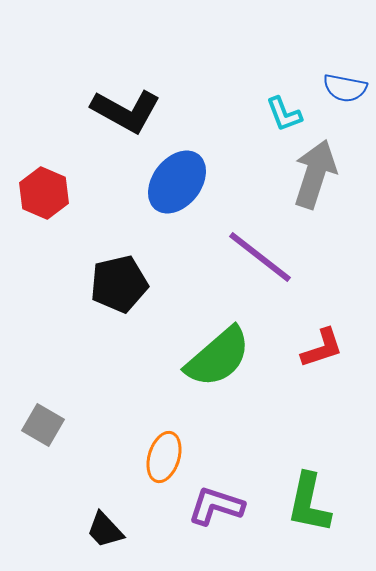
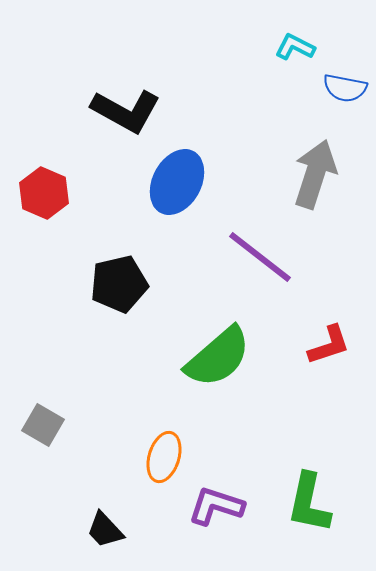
cyan L-shape: moved 11 px right, 67 px up; rotated 138 degrees clockwise
blue ellipse: rotated 10 degrees counterclockwise
red L-shape: moved 7 px right, 3 px up
